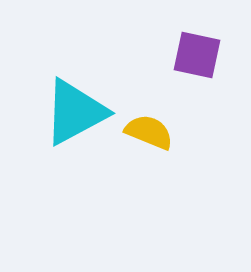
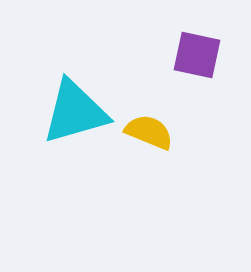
cyan triangle: rotated 12 degrees clockwise
